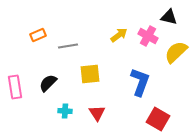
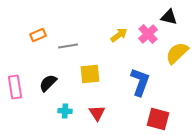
pink cross: moved 2 px up; rotated 18 degrees clockwise
yellow semicircle: moved 1 px right, 1 px down
red square: rotated 15 degrees counterclockwise
